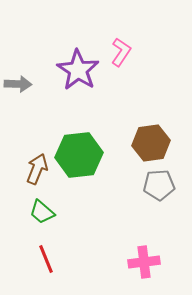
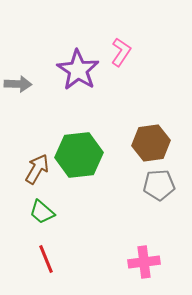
brown arrow: rotated 8 degrees clockwise
